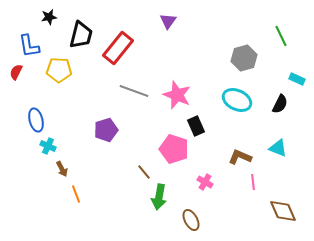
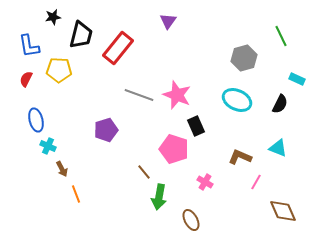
black star: moved 4 px right
red semicircle: moved 10 px right, 7 px down
gray line: moved 5 px right, 4 px down
pink line: moved 3 px right; rotated 35 degrees clockwise
